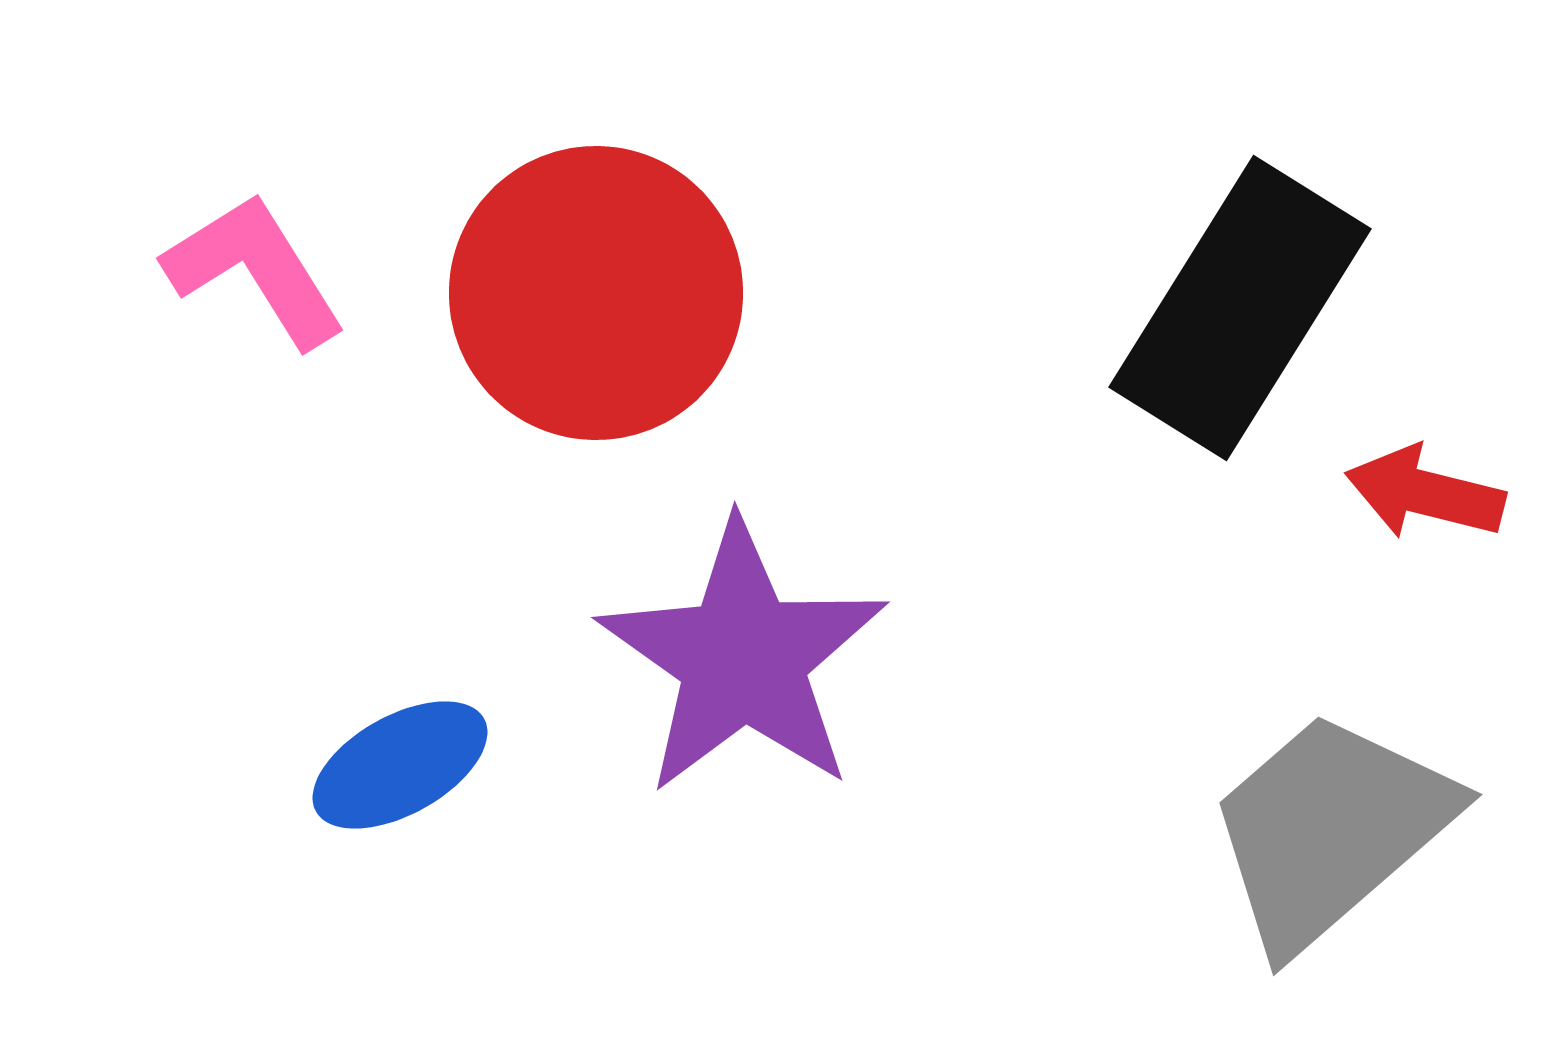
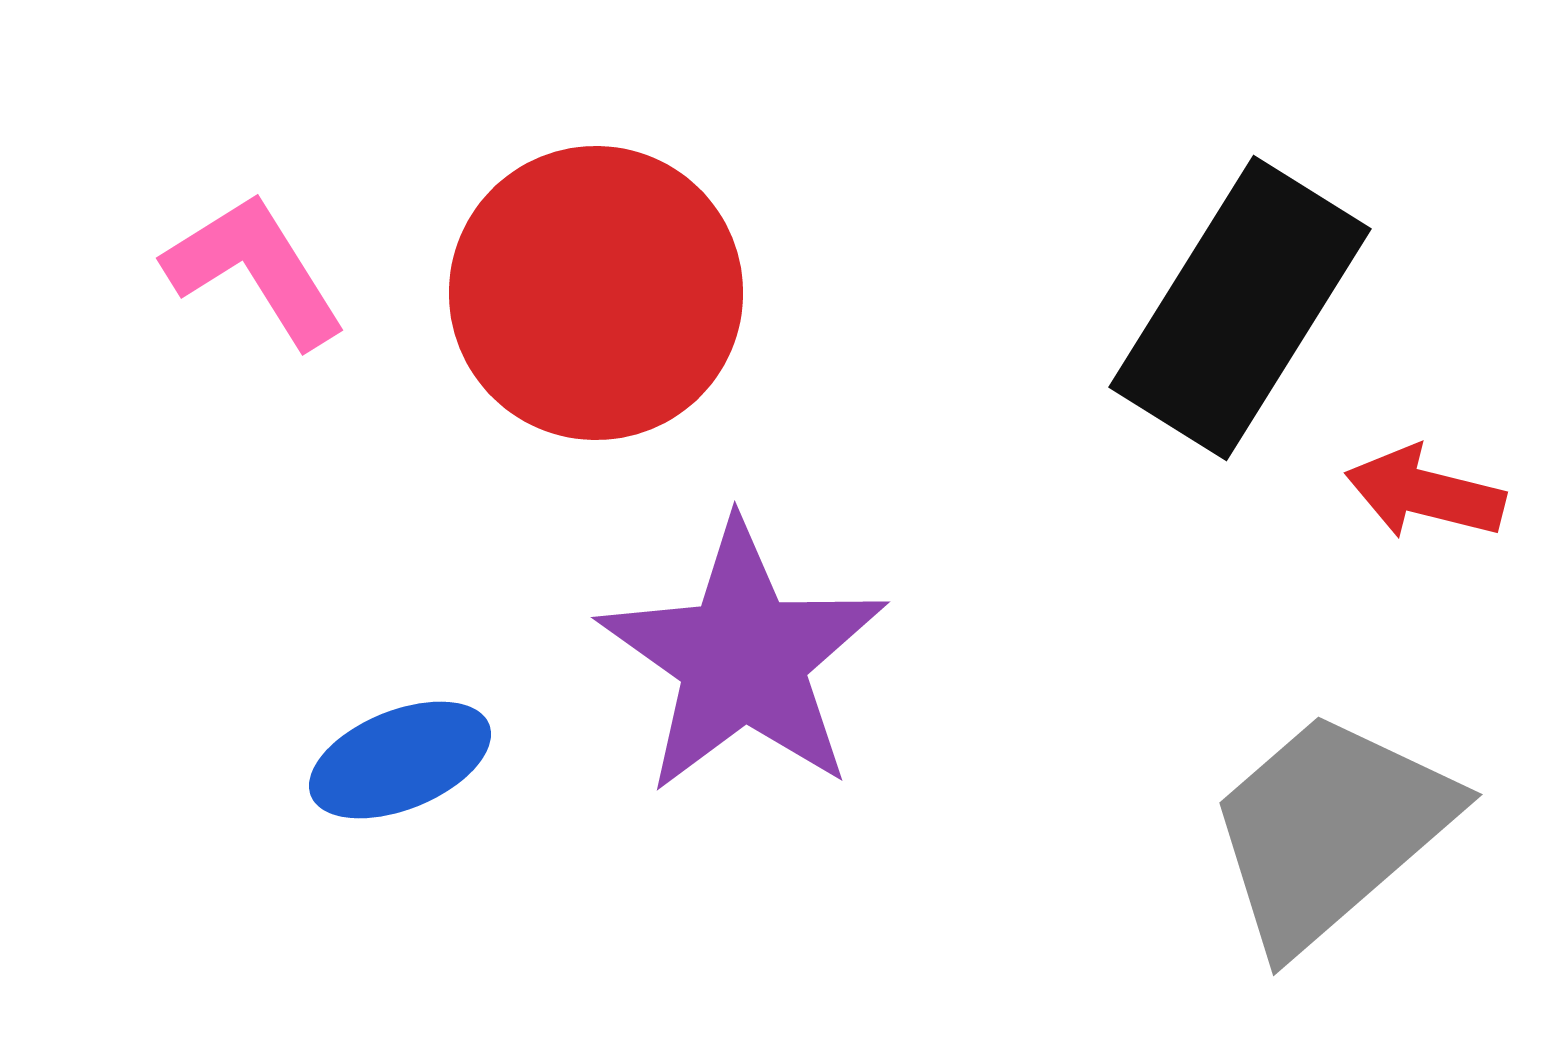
blue ellipse: moved 5 px up; rotated 7 degrees clockwise
